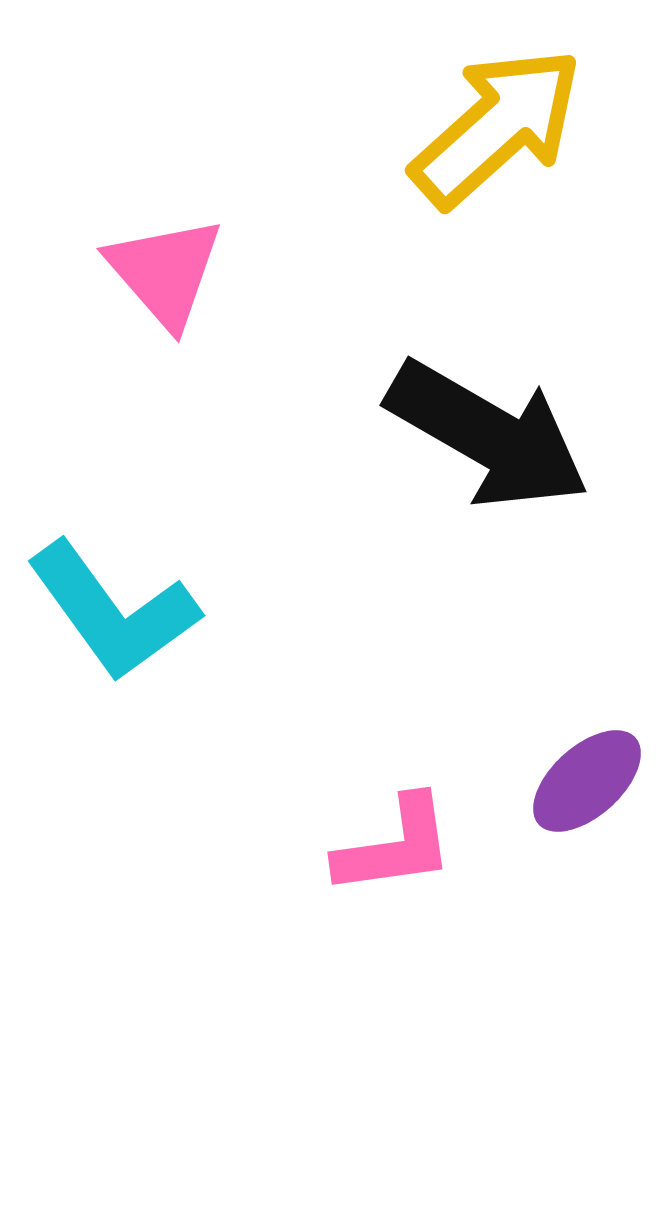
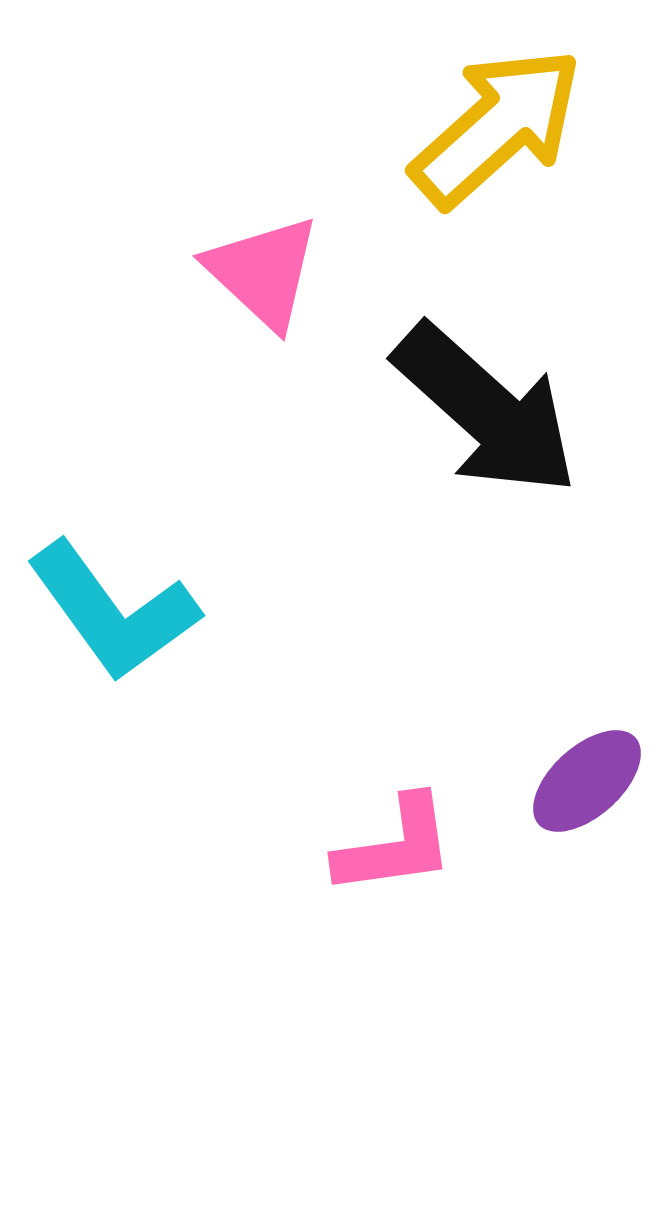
pink triangle: moved 98 px right; rotated 6 degrees counterclockwise
black arrow: moved 2 px left, 25 px up; rotated 12 degrees clockwise
